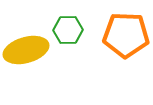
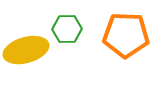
green hexagon: moved 1 px left, 1 px up
